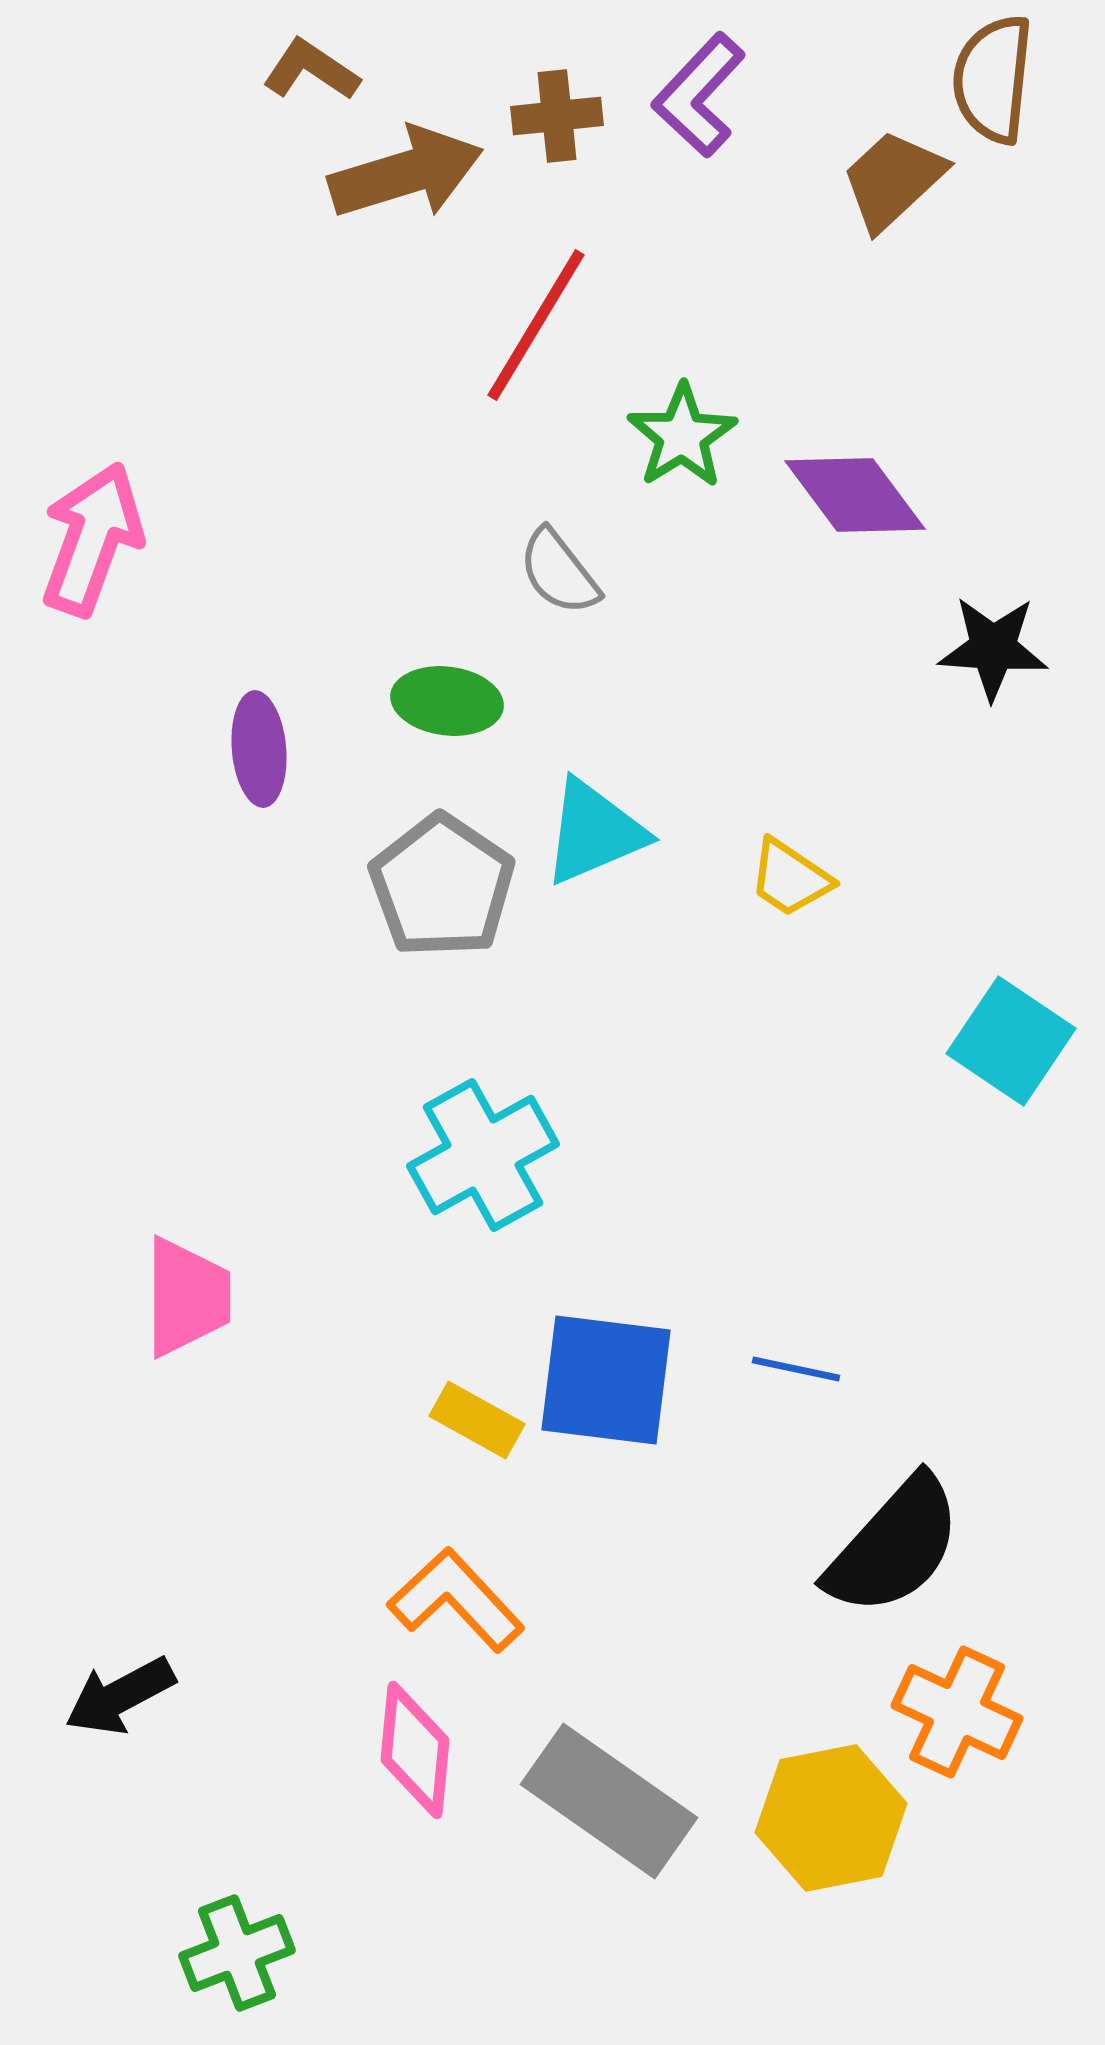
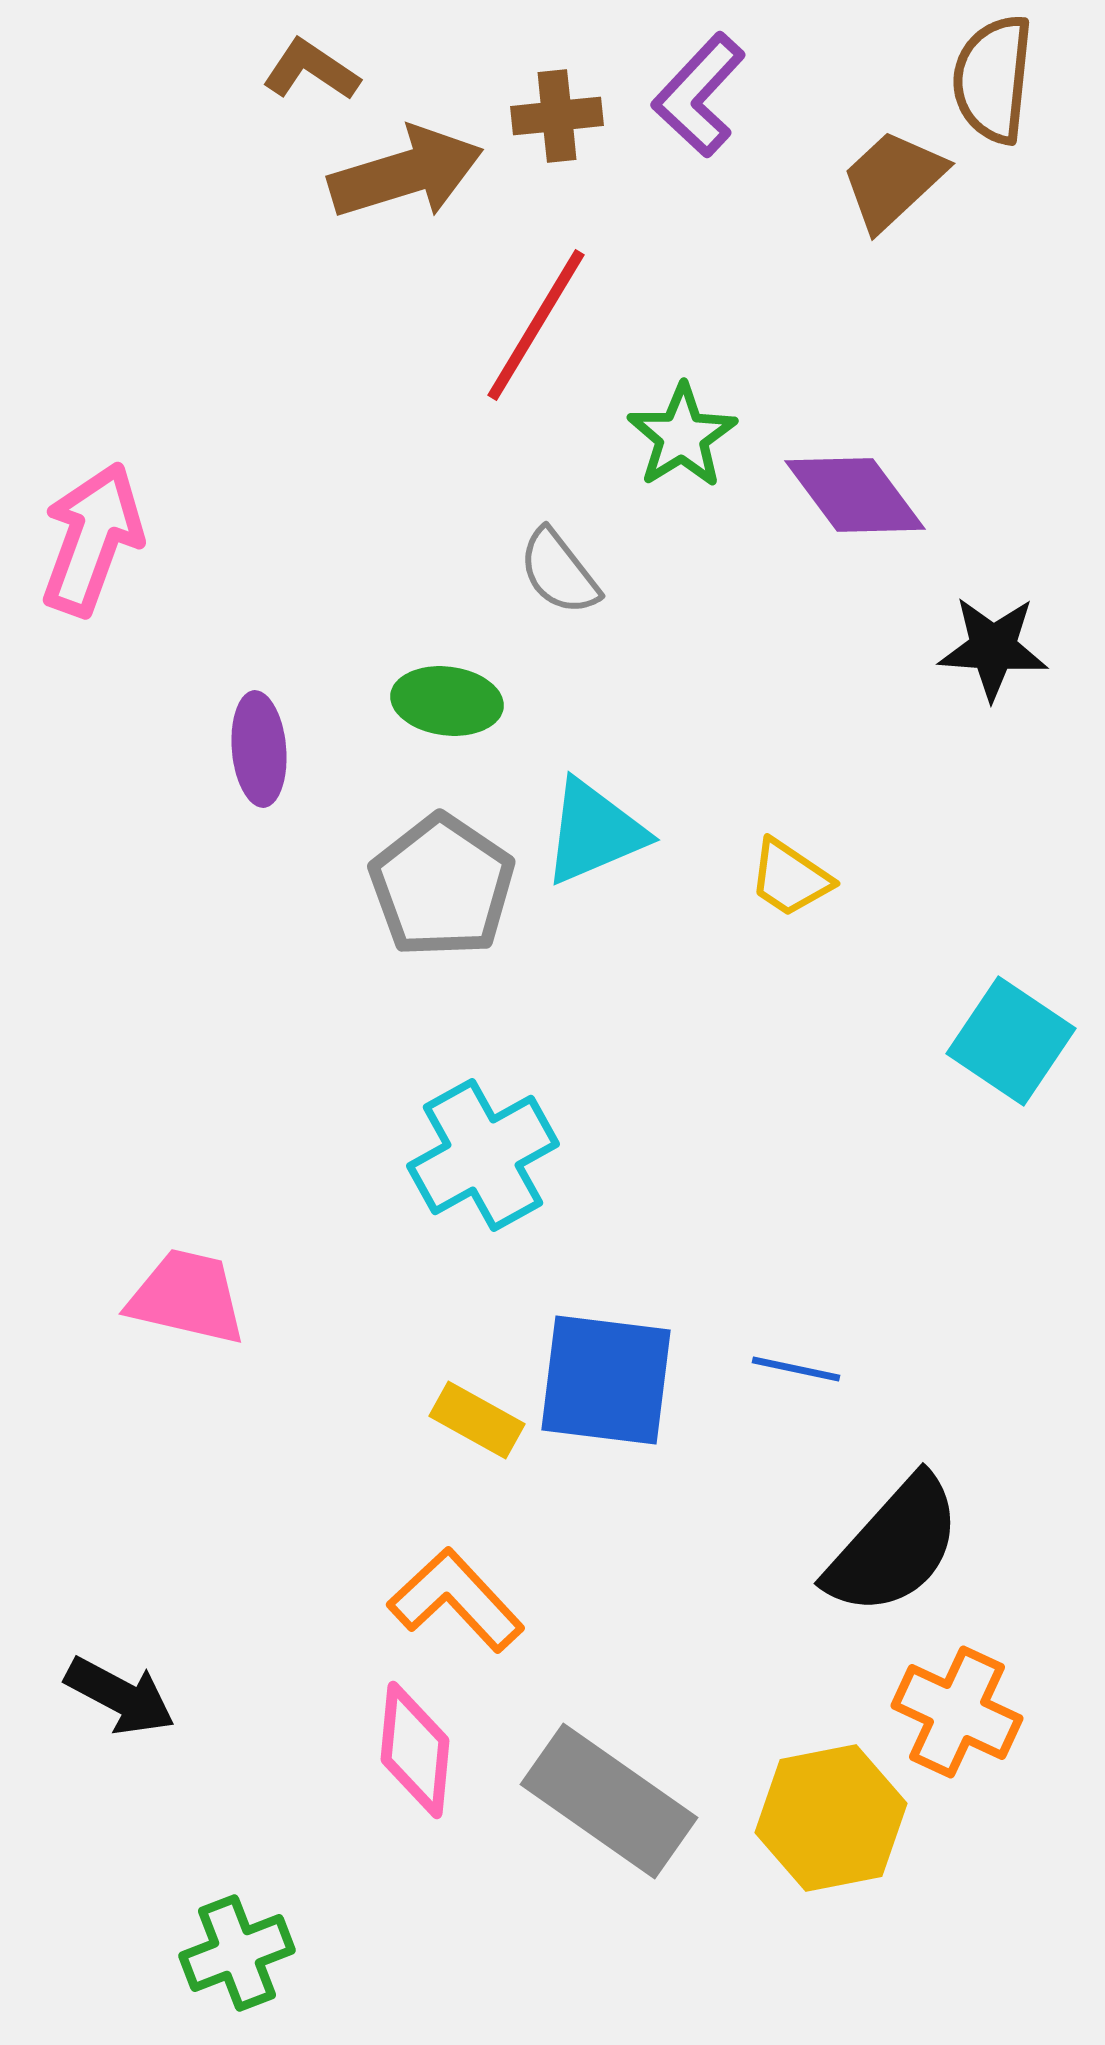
pink trapezoid: rotated 77 degrees counterclockwise
black arrow: rotated 124 degrees counterclockwise
